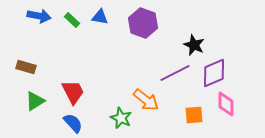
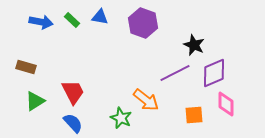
blue arrow: moved 2 px right, 6 px down
